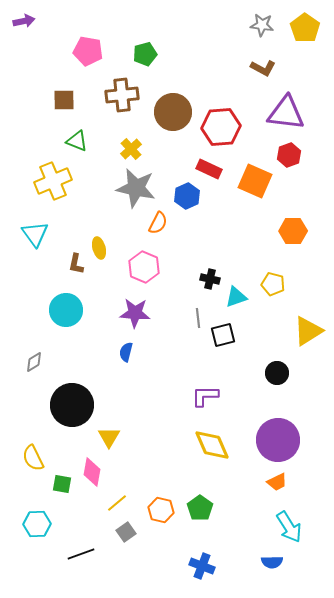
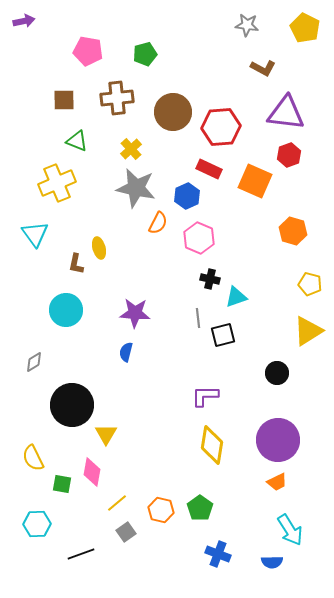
gray star at (262, 25): moved 15 px left
yellow pentagon at (305, 28): rotated 8 degrees counterclockwise
brown cross at (122, 95): moved 5 px left, 3 px down
yellow cross at (53, 181): moved 4 px right, 2 px down
orange hexagon at (293, 231): rotated 16 degrees clockwise
pink hexagon at (144, 267): moved 55 px right, 29 px up
yellow pentagon at (273, 284): moved 37 px right
yellow triangle at (109, 437): moved 3 px left, 3 px up
yellow diamond at (212, 445): rotated 33 degrees clockwise
cyan arrow at (289, 527): moved 1 px right, 3 px down
blue cross at (202, 566): moved 16 px right, 12 px up
